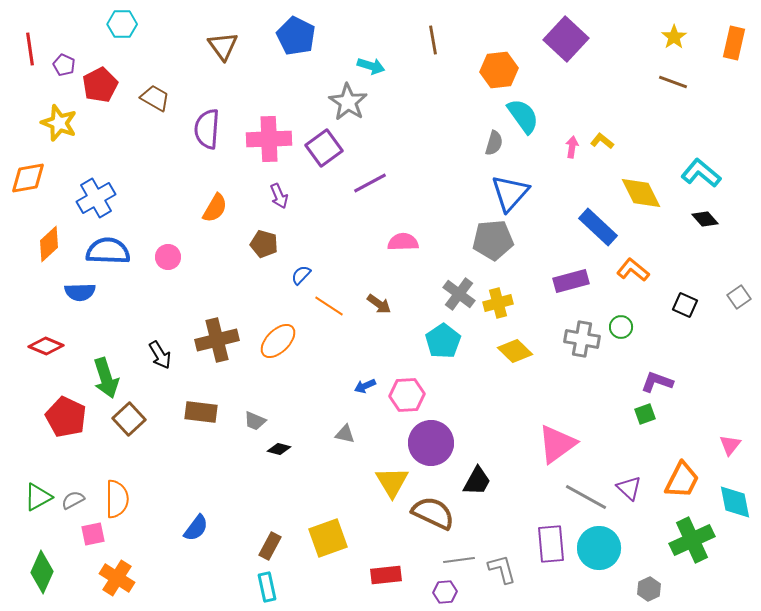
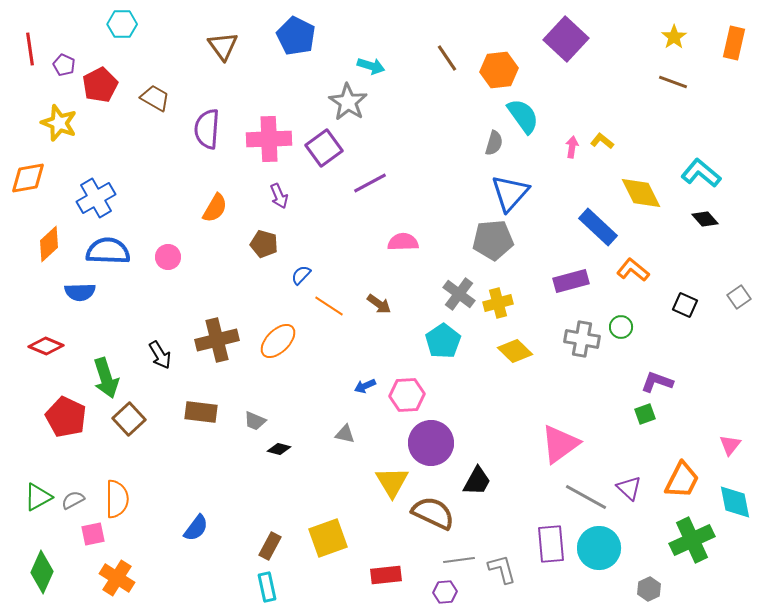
brown line at (433, 40): moved 14 px right, 18 px down; rotated 24 degrees counterclockwise
pink triangle at (557, 444): moved 3 px right
